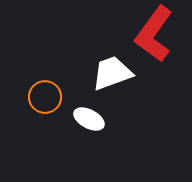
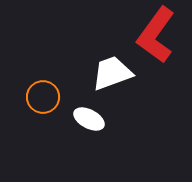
red L-shape: moved 2 px right, 1 px down
orange circle: moved 2 px left
